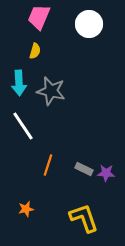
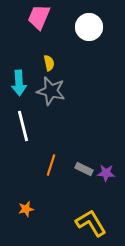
white circle: moved 3 px down
yellow semicircle: moved 14 px right, 12 px down; rotated 28 degrees counterclockwise
white line: rotated 20 degrees clockwise
orange line: moved 3 px right
yellow L-shape: moved 7 px right, 5 px down; rotated 12 degrees counterclockwise
